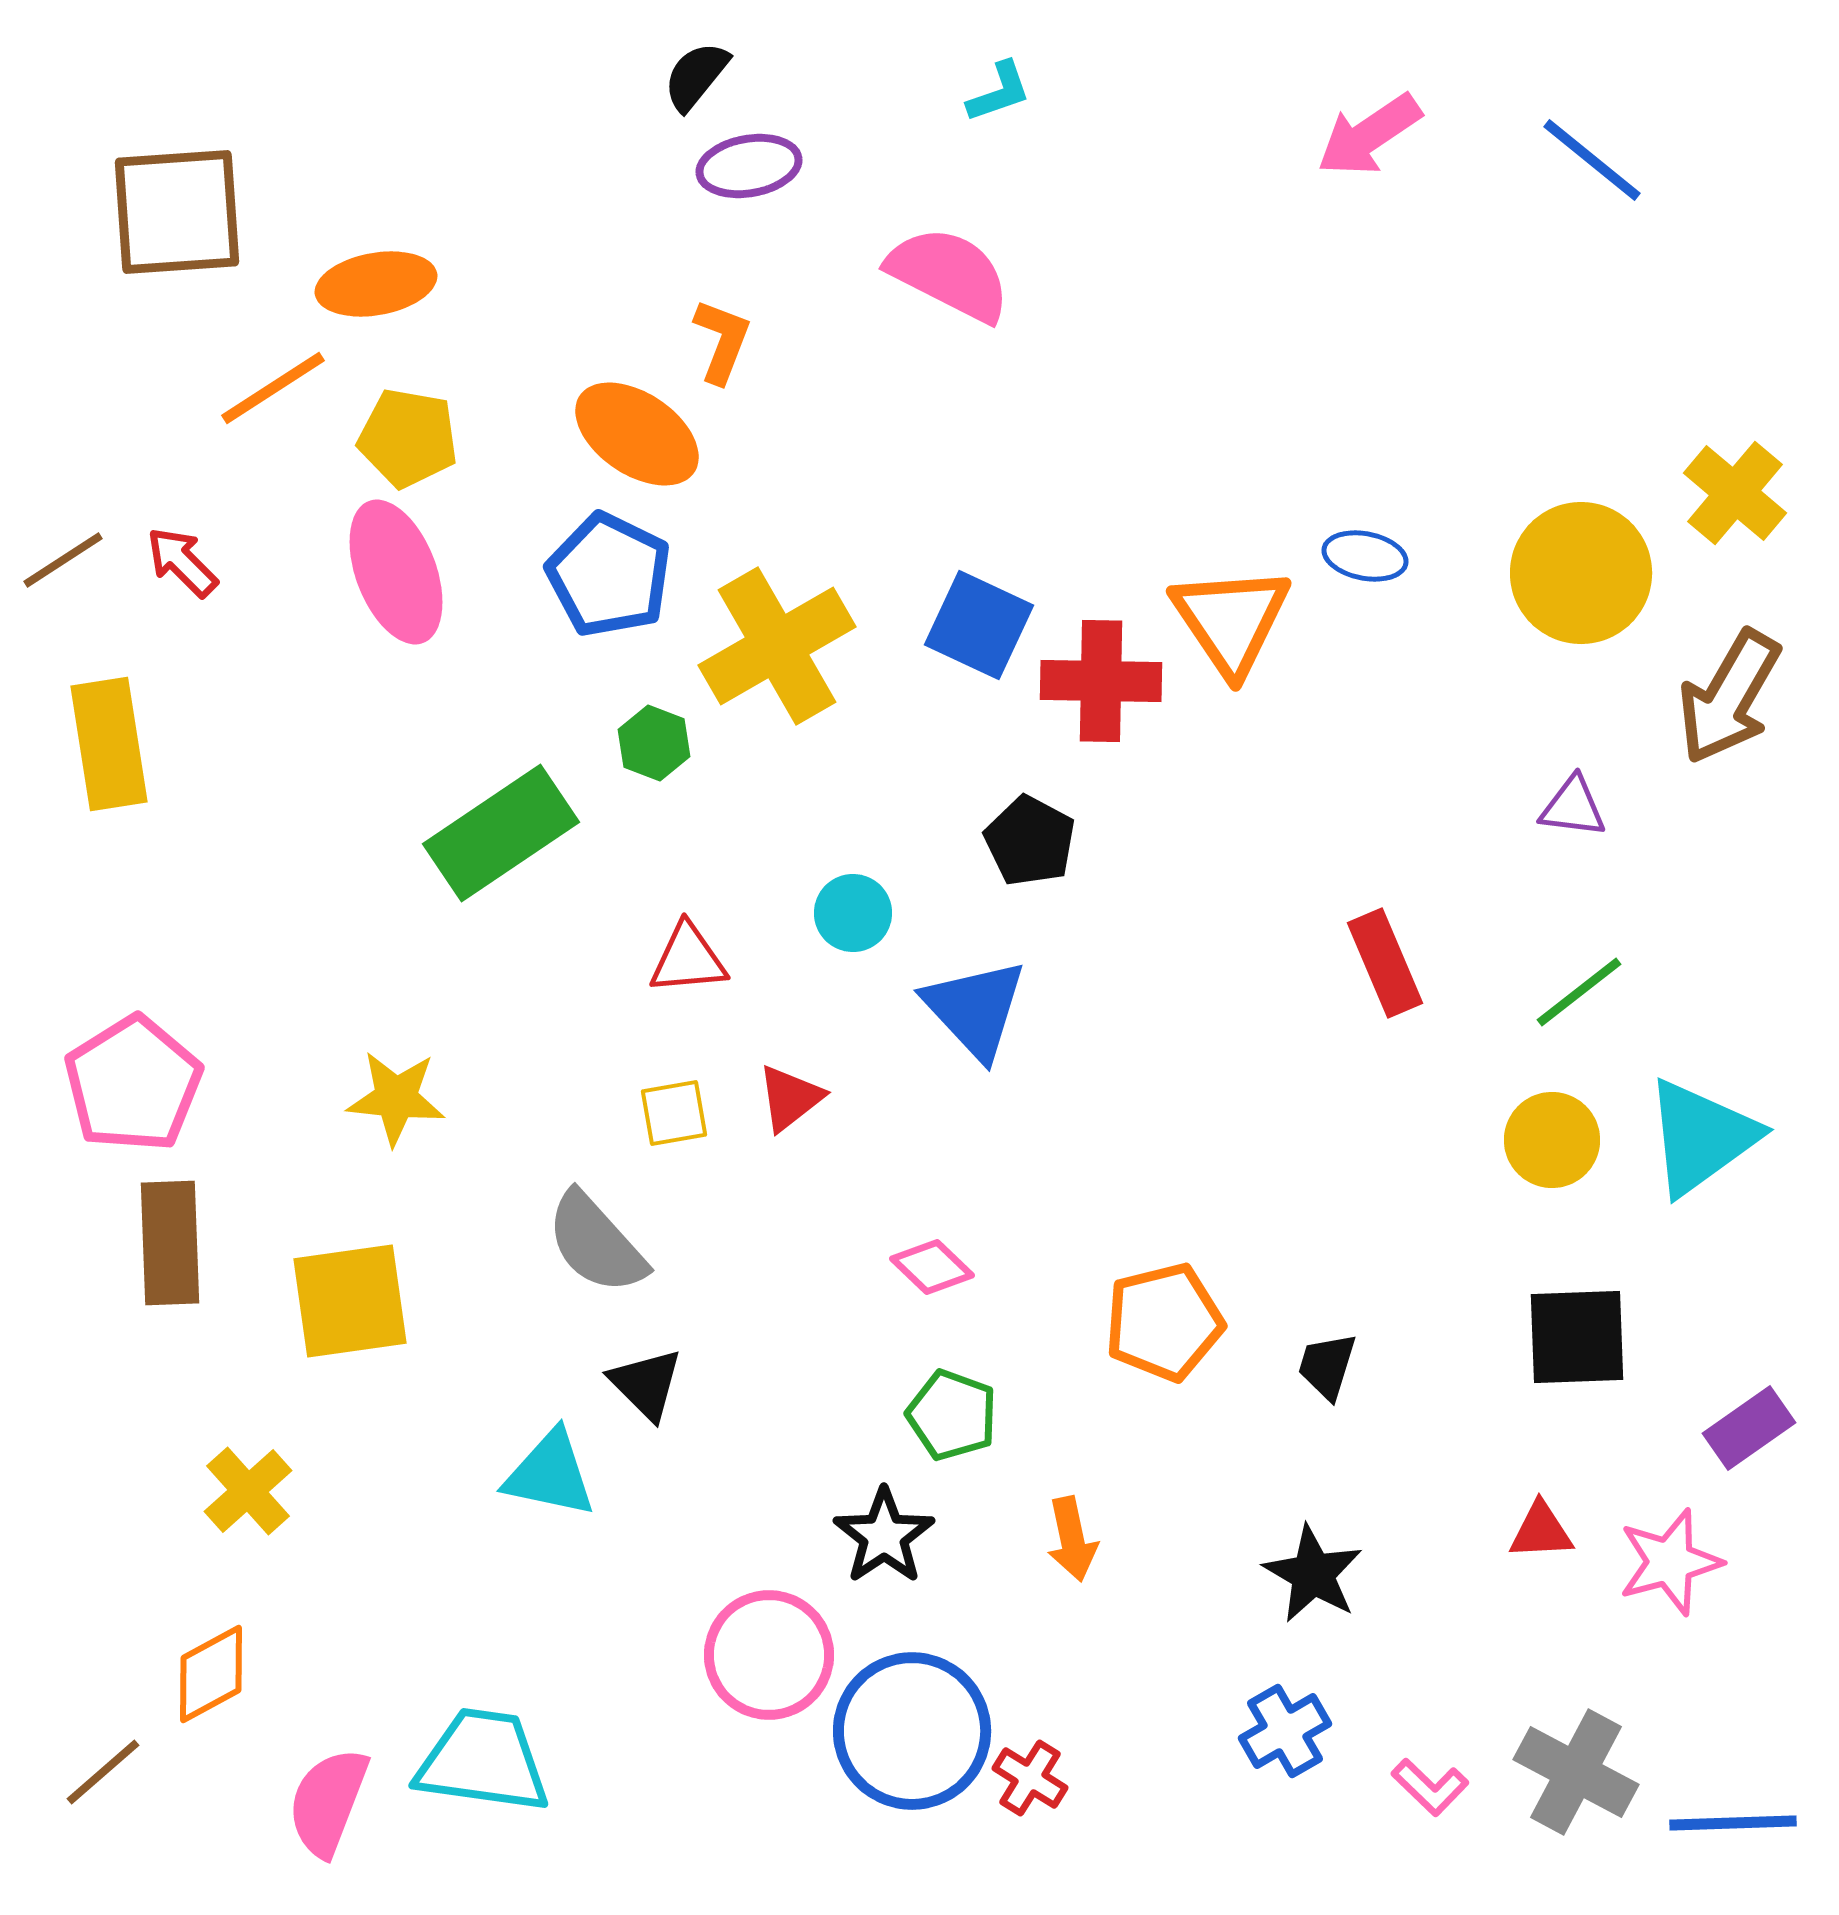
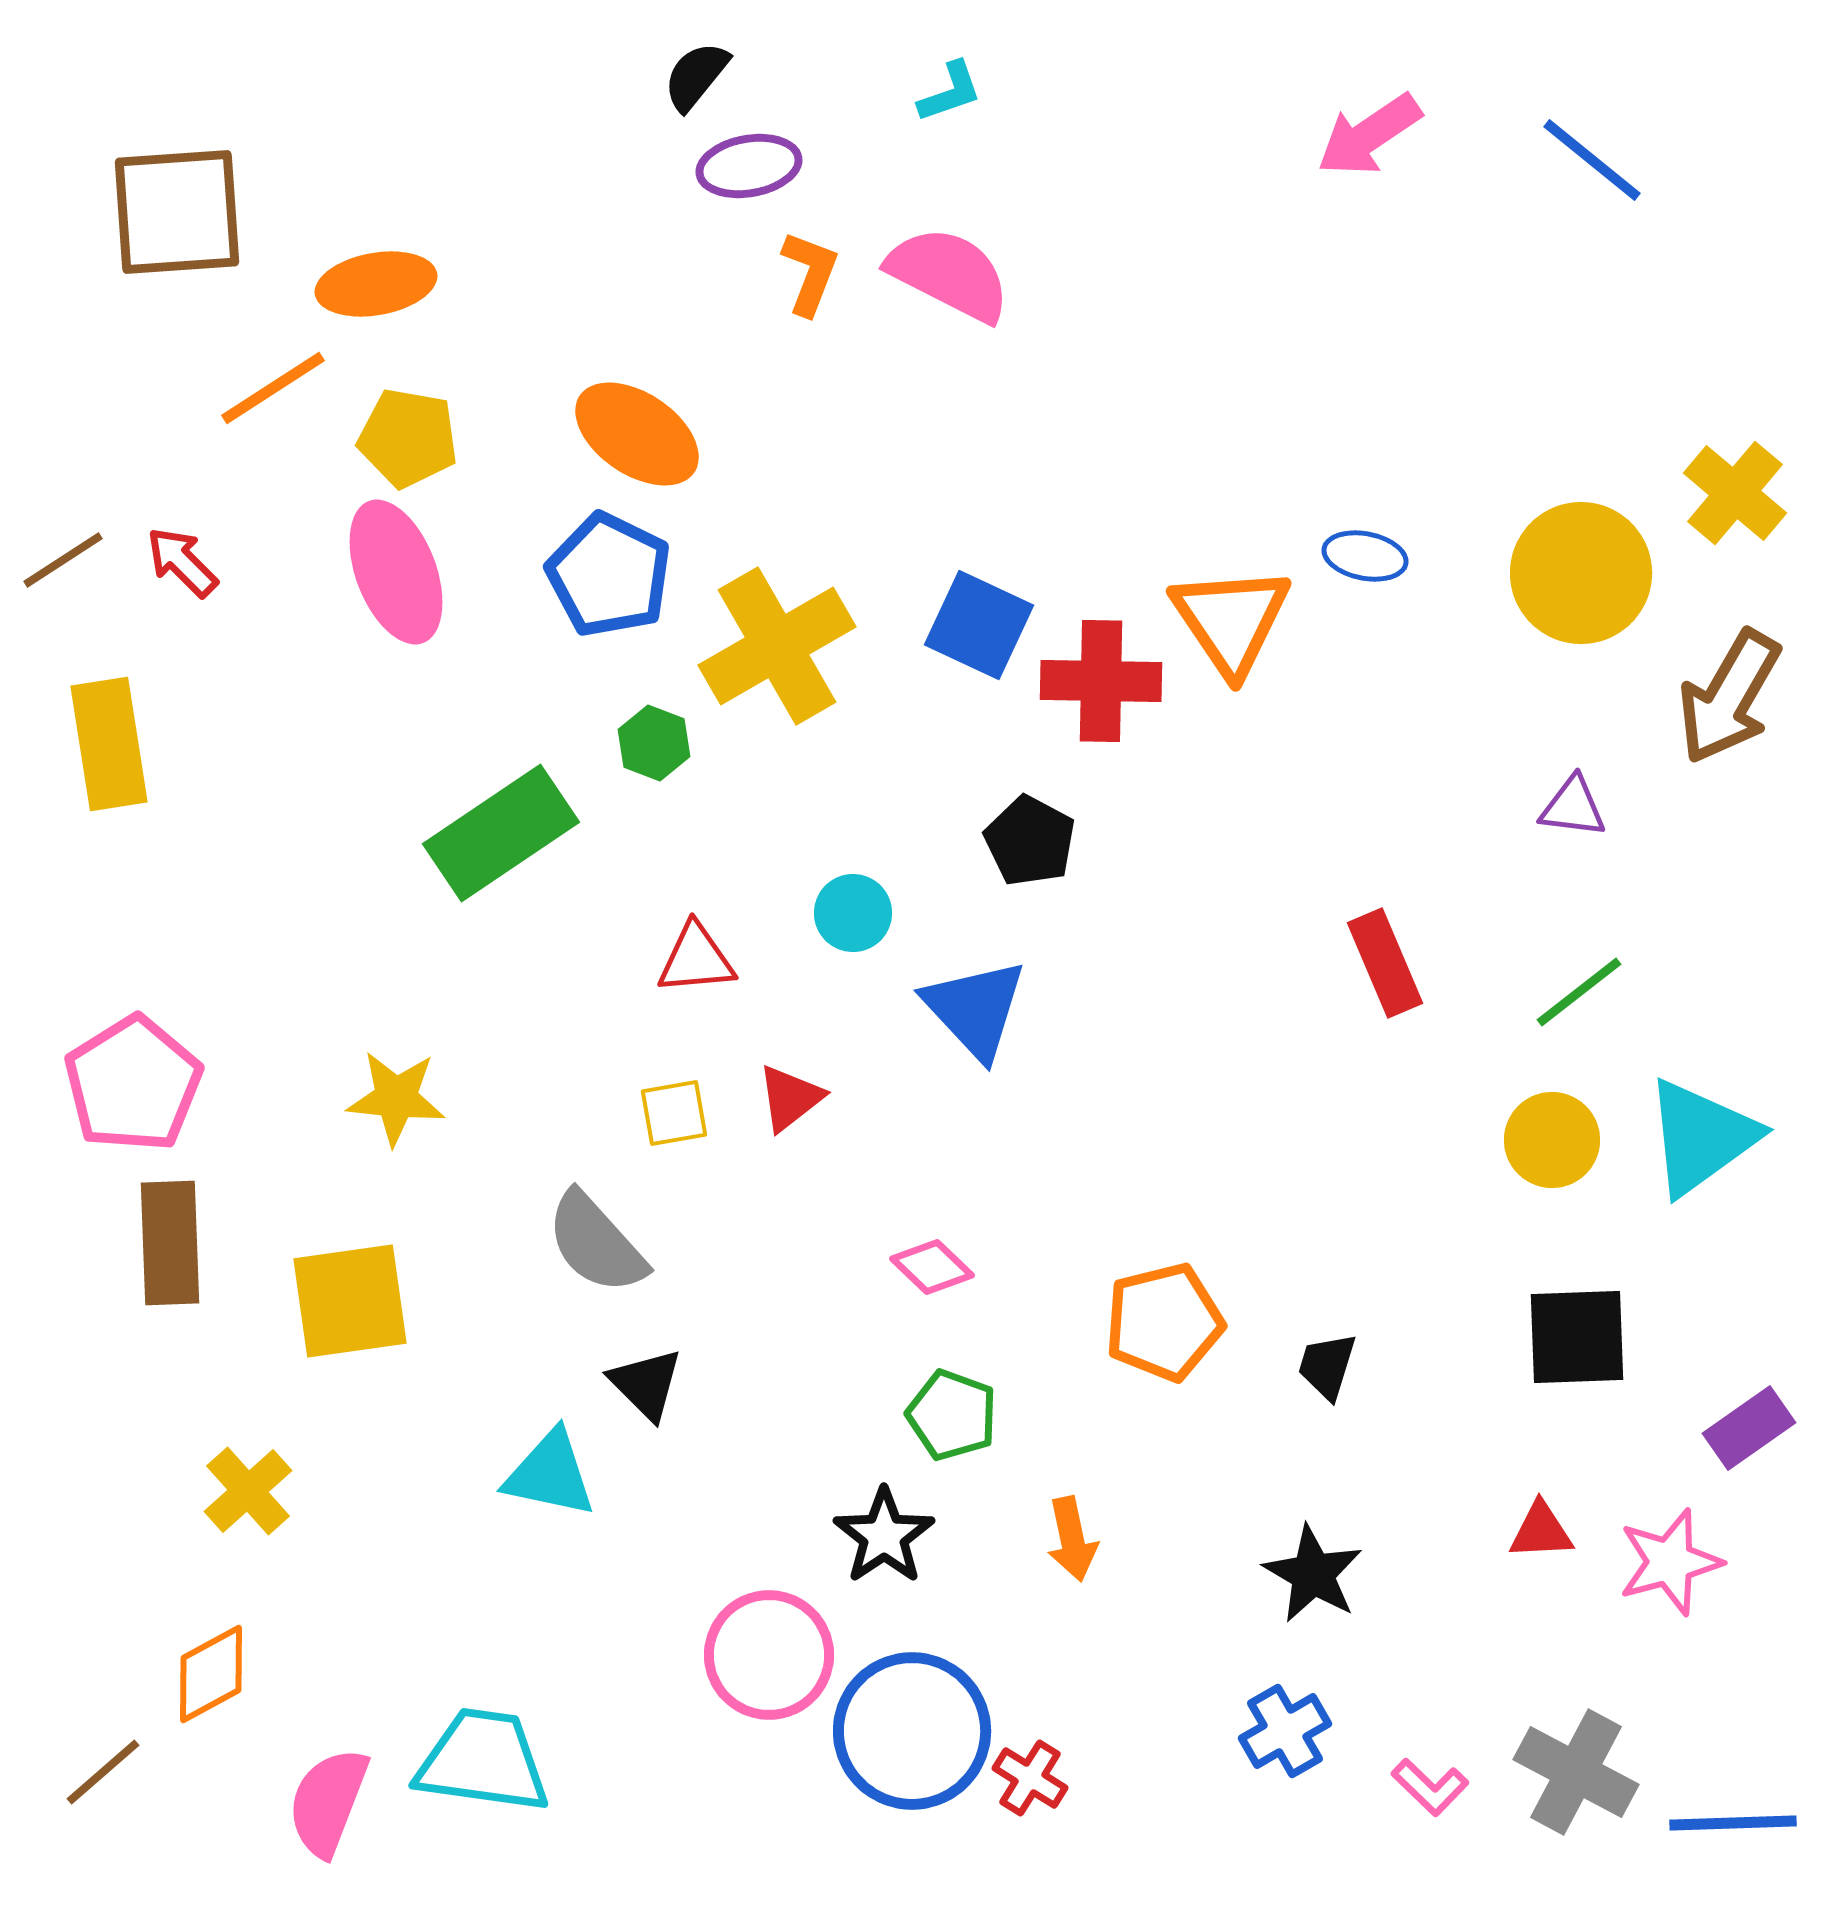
cyan L-shape at (999, 92): moved 49 px left
orange L-shape at (722, 341): moved 88 px right, 68 px up
red triangle at (688, 959): moved 8 px right
